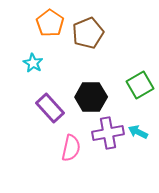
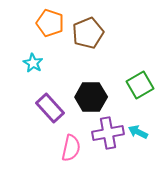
orange pentagon: rotated 16 degrees counterclockwise
